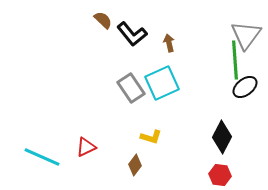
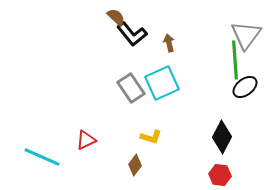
brown semicircle: moved 13 px right, 3 px up
red triangle: moved 7 px up
